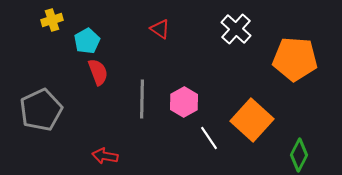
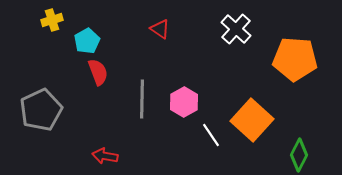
white line: moved 2 px right, 3 px up
